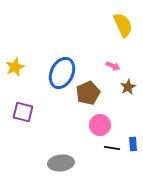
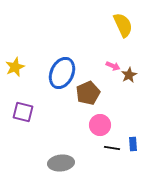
brown star: moved 1 px right, 12 px up
